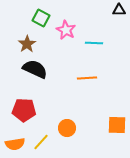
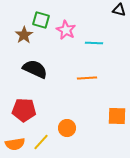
black triangle: rotated 16 degrees clockwise
green square: moved 2 px down; rotated 12 degrees counterclockwise
brown star: moved 3 px left, 9 px up
orange square: moved 9 px up
